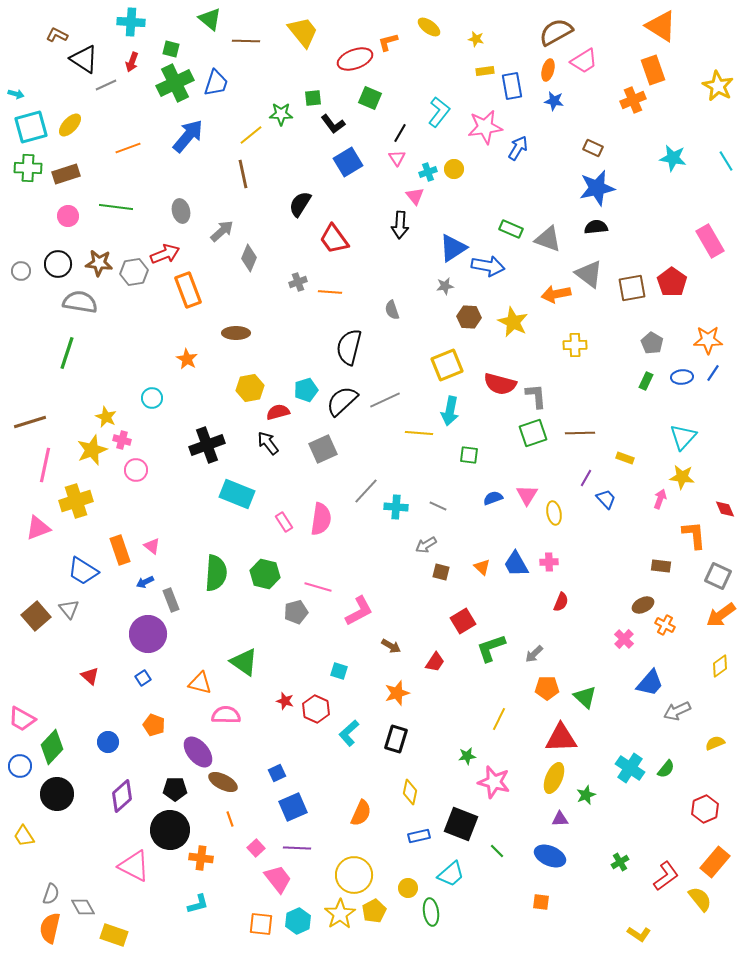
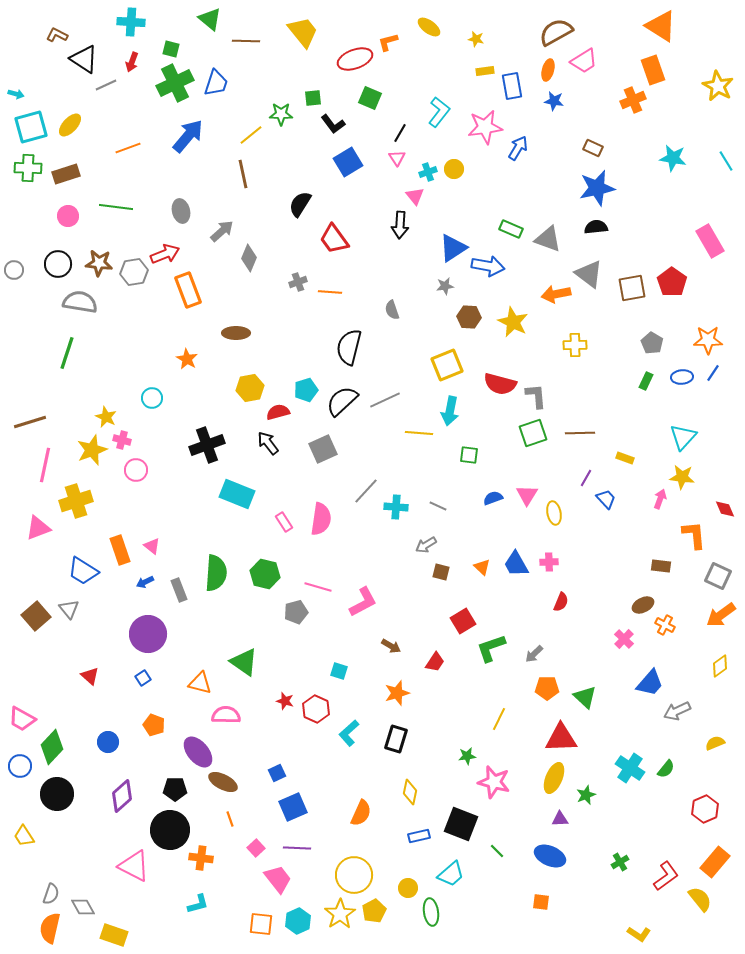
gray circle at (21, 271): moved 7 px left, 1 px up
gray rectangle at (171, 600): moved 8 px right, 10 px up
pink L-shape at (359, 611): moved 4 px right, 9 px up
